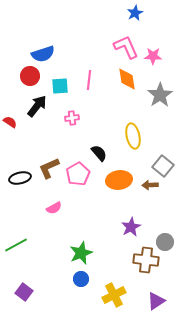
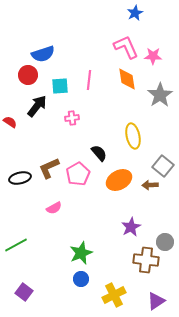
red circle: moved 2 px left, 1 px up
orange ellipse: rotated 20 degrees counterclockwise
